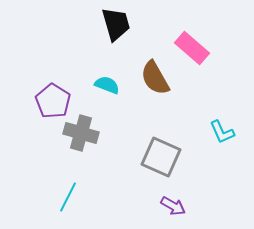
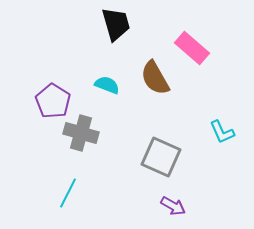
cyan line: moved 4 px up
